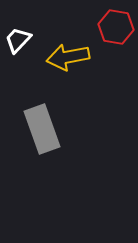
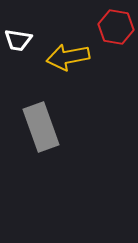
white trapezoid: rotated 124 degrees counterclockwise
gray rectangle: moved 1 px left, 2 px up
